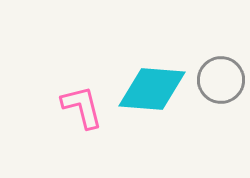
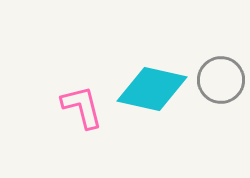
cyan diamond: rotated 8 degrees clockwise
